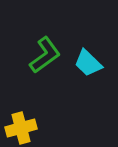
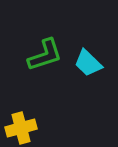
green L-shape: rotated 18 degrees clockwise
